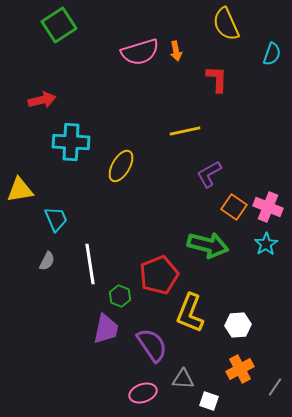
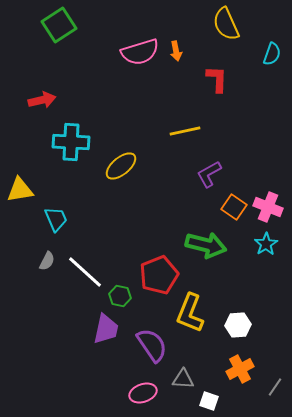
yellow ellipse: rotated 20 degrees clockwise
green arrow: moved 2 px left
white line: moved 5 px left, 8 px down; rotated 39 degrees counterclockwise
green hexagon: rotated 10 degrees counterclockwise
